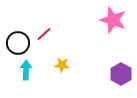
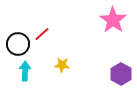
pink star: rotated 16 degrees clockwise
red line: moved 2 px left
black circle: moved 1 px down
cyan arrow: moved 1 px left, 1 px down
